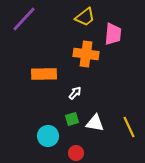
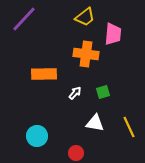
green square: moved 31 px right, 27 px up
cyan circle: moved 11 px left
